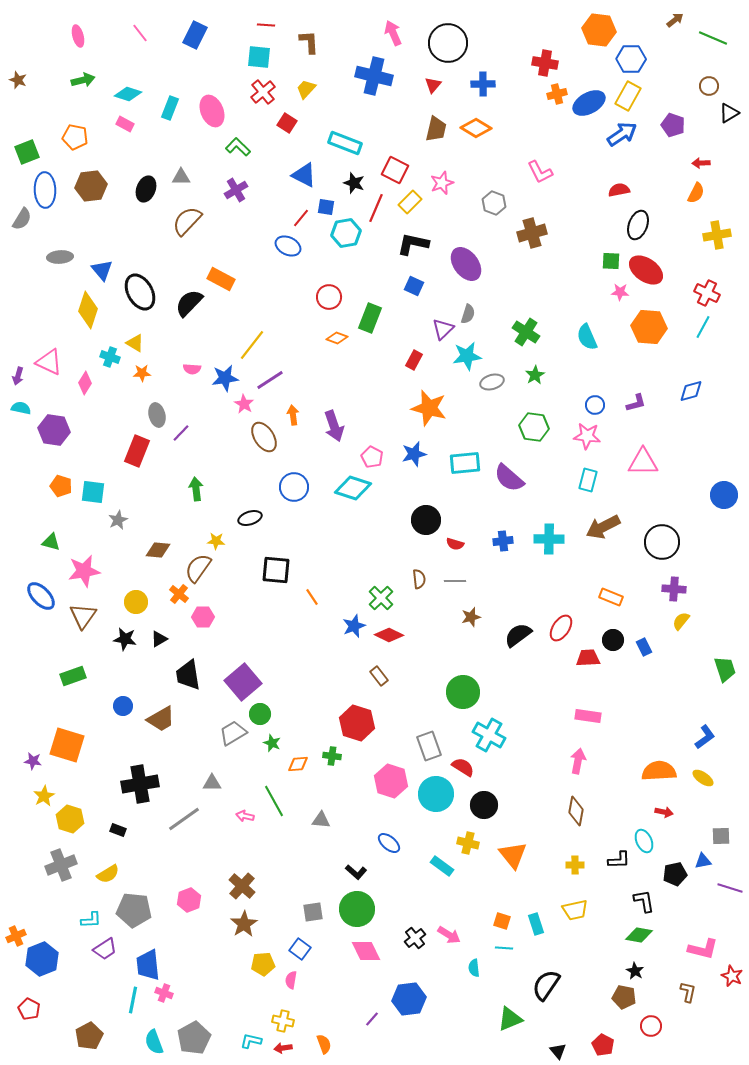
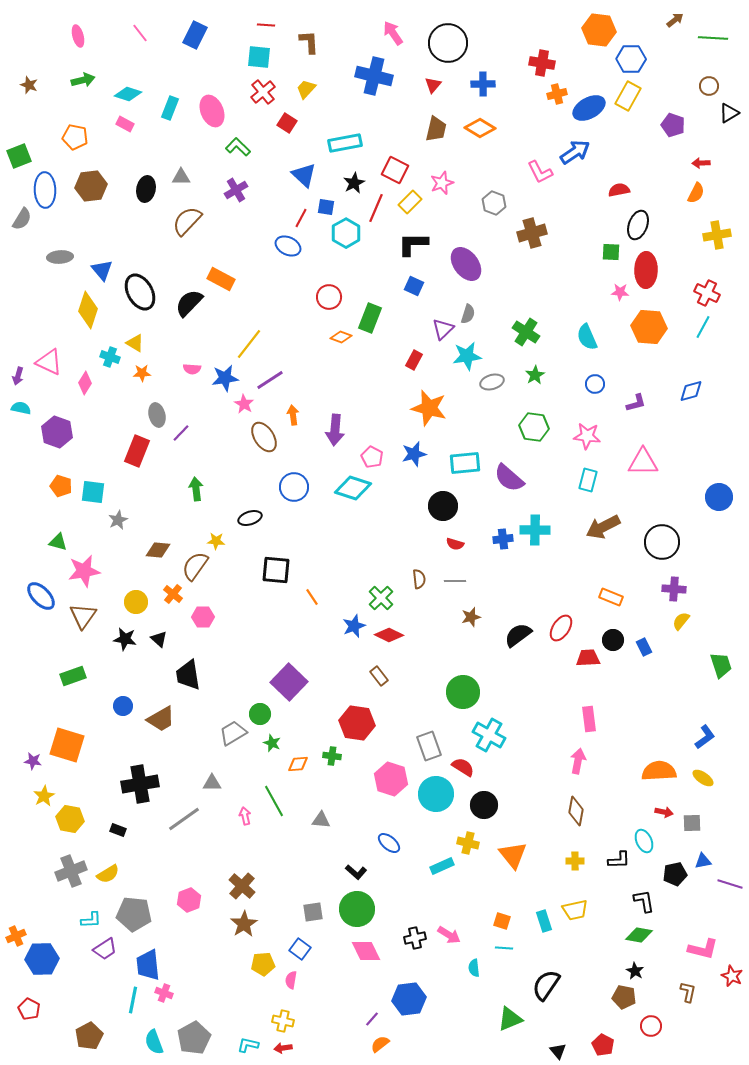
pink arrow at (393, 33): rotated 10 degrees counterclockwise
green line at (713, 38): rotated 20 degrees counterclockwise
red cross at (545, 63): moved 3 px left
brown star at (18, 80): moved 11 px right, 5 px down
blue ellipse at (589, 103): moved 5 px down
orange diamond at (476, 128): moved 4 px right
blue arrow at (622, 134): moved 47 px left, 18 px down
cyan rectangle at (345, 143): rotated 32 degrees counterclockwise
green square at (27, 152): moved 8 px left, 4 px down
blue triangle at (304, 175): rotated 16 degrees clockwise
black star at (354, 183): rotated 25 degrees clockwise
black ellipse at (146, 189): rotated 10 degrees counterclockwise
red line at (301, 218): rotated 12 degrees counterclockwise
cyan hexagon at (346, 233): rotated 20 degrees counterclockwise
black L-shape at (413, 244): rotated 12 degrees counterclockwise
green square at (611, 261): moved 9 px up
red ellipse at (646, 270): rotated 56 degrees clockwise
orange diamond at (337, 338): moved 4 px right, 1 px up
yellow line at (252, 345): moved 3 px left, 1 px up
blue circle at (595, 405): moved 21 px up
purple arrow at (334, 426): moved 1 px right, 4 px down; rotated 24 degrees clockwise
purple hexagon at (54, 430): moved 3 px right, 2 px down; rotated 12 degrees clockwise
blue circle at (724, 495): moved 5 px left, 2 px down
black circle at (426, 520): moved 17 px right, 14 px up
cyan cross at (549, 539): moved 14 px left, 9 px up
blue cross at (503, 541): moved 2 px up
green triangle at (51, 542): moved 7 px right
brown semicircle at (198, 568): moved 3 px left, 2 px up
orange cross at (179, 594): moved 6 px left
black triangle at (159, 639): rotated 48 degrees counterclockwise
green trapezoid at (725, 669): moved 4 px left, 4 px up
purple square at (243, 682): moved 46 px right; rotated 6 degrees counterclockwise
pink rectangle at (588, 716): moved 1 px right, 3 px down; rotated 75 degrees clockwise
red hexagon at (357, 723): rotated 8 degrees counterclockwise
pink hexagon at (391, 781): moved 2 px up
pink arrow at (245, 816): rotated 66 degrees clockwise
yellow hexagon at (70, 819): rotated 8 degrees counterclockwise
gray square at (721, 836): moved 29 px left, 13 px up
gray cross at (61, 865): moved 10 px right, 6 px down
yellow cross at (575, 865): moved 4 px up
cyan rectangle at (442, 866): rotated 60 degrees counterclockwise
purple line at (730, 888): moved 4 px up
gray pentagon at (134, 910): moved 4 px down
cyan rectangle at (536, 924): moved 8 px right, 3 px up
black cross at (415, 938): rotated 25 degrees clockwise
blue hexagon at (42, 959): rotated 20 degrees clockwise
cyan L-shape at (251, 1041): moved 3 px left, 4 px down
orange semicircle at (324, 1044): moved 56 px right; rotated 108 degrees counterclockwise
